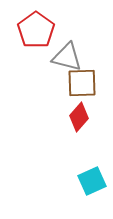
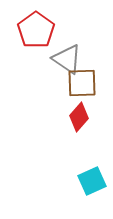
gray triangle: moved 2 px down; rotated 20 degrees clockwise
